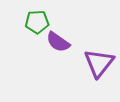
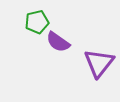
green pentagon: rotated 10 degrees counterclockwise
